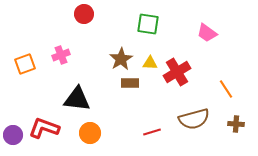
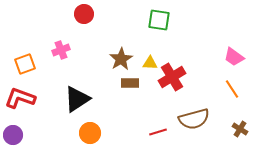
green square: moved 11 px right, 4 px up
pink trapezoid: moved 27 px right, 24 px down
pink cross: moved 5 px up
red cross: moved 5 px left, 5 px down
orange line: moved 6 px right
black triangle: rotated 40 degrees counterclockwise
brown cross: moved 4 px right, 5 px down; rotated 28 degrees clockwise
red L-shape: moved 24 px left, 30 px up
red line: moved 6 px right
